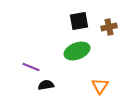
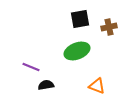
black square: moved 1 px right, 2 px up
orange triangle: moved 3 px left; rotated 42 degrees counterclockwise
